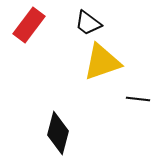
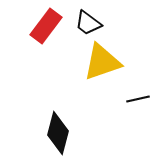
red rectangle: moved 17 px right, 1 px down
black line: rotated 20 degrees counterclockwise
